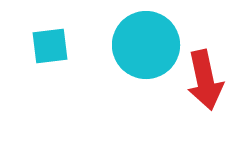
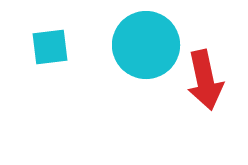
cyan square: moved 1 px down
